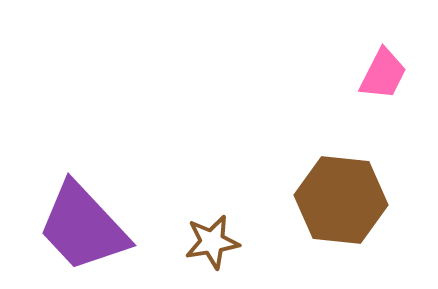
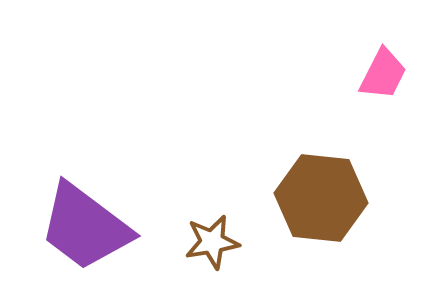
brown hexagon: moved 20 px left, 2 px up
purple trapezoid: moved 2 px right; rotated 10 degrees counterclockwise
